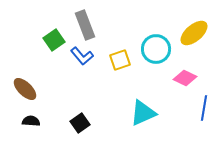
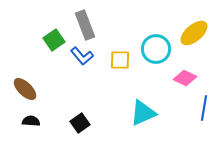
yellow square: rotated 20 degrees clockwise
